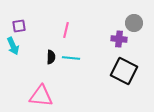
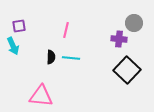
black square: moved 3 px right, 1 px up; rotated 16 degrees clockwise
